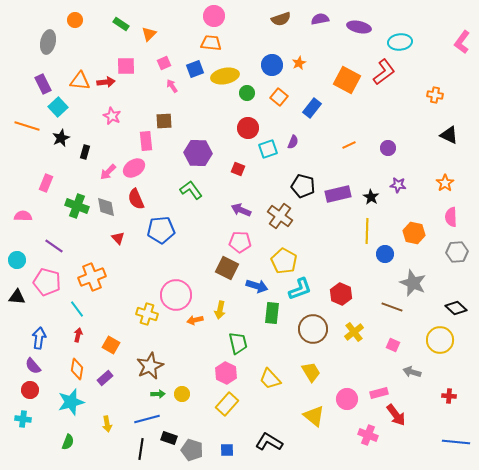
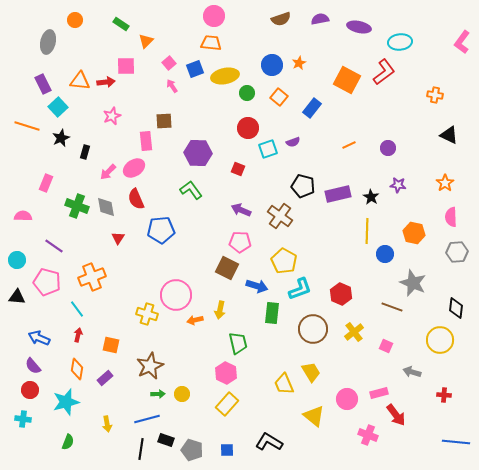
orange triangle at (149, 34): moved 3 px left, 7 px down
pink square at (164, 63): moved 5 px right; rotated 16 degrees counterclockwise
pink star at (112, 116): rotated 24 degrees clockwise
purple semicircle at (293, 142): rotated 48 degrees clockwise
red triangle at (118, 238): rotated 16 degrees clockwise
black diamond at (456, 308): rotated 55 degrees clockwise
blue arrow at (39, 338): rotated 75 degrees counterclockwise
orange square at (111, 345): rotated 18 degrees counterclockwise
pink square at (393, 345): moved 7 px left, 1 px down
yellow trapezoid at (270, 379): moved 14 px right, 5 px down; rotated 20 degrees clockwise
red cross at (449, 396): moved 5 px left, 1 px up
cyan star at (71, 402): moved 5 px left
black rectangle at (169, 438): moved 3 px left, 2 px down
